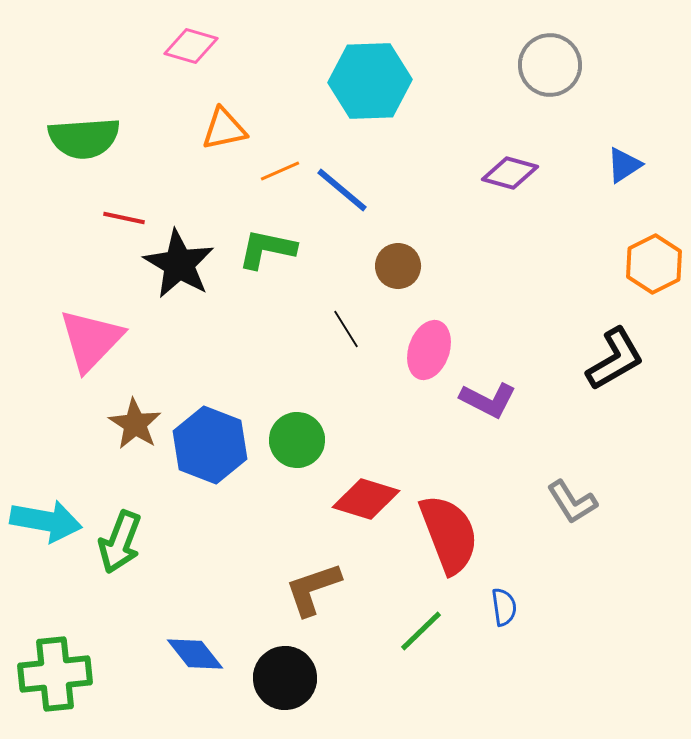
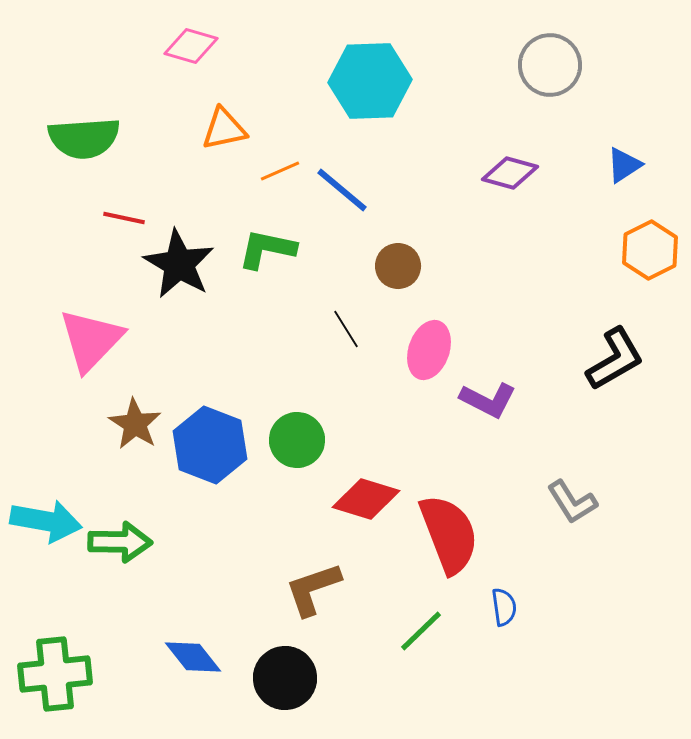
orange hexagon: moved 4 px left, 14 px up
green arrow: rotated 110 degrees counterclockwise
blue diamond: moved 2 px left, 3 px down
